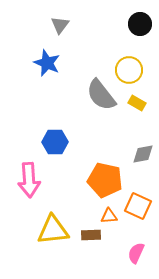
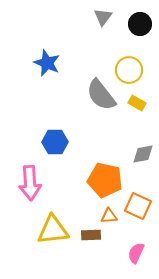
gray triangle: moved 43 px right, 8 px up
pink arrow: moved 1 px right, 3 px down
